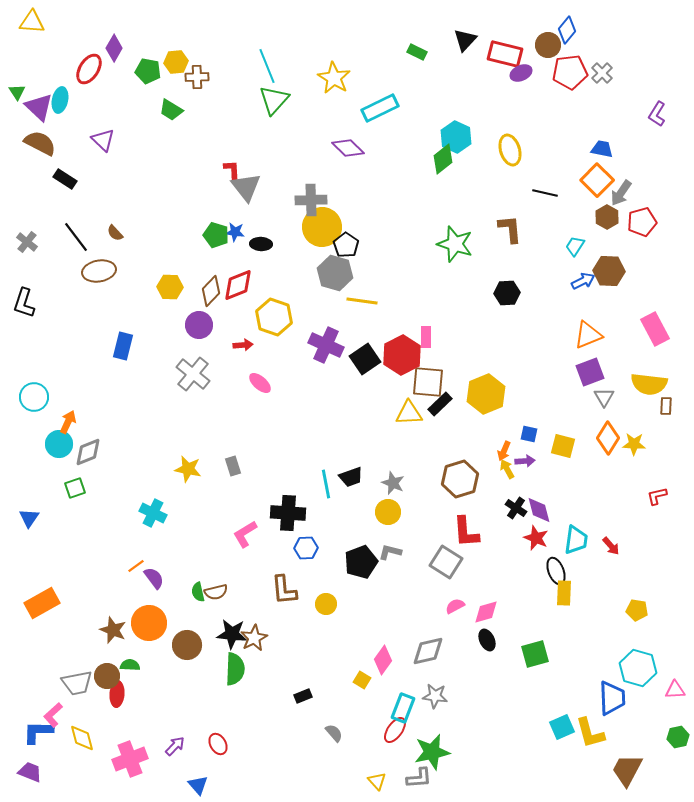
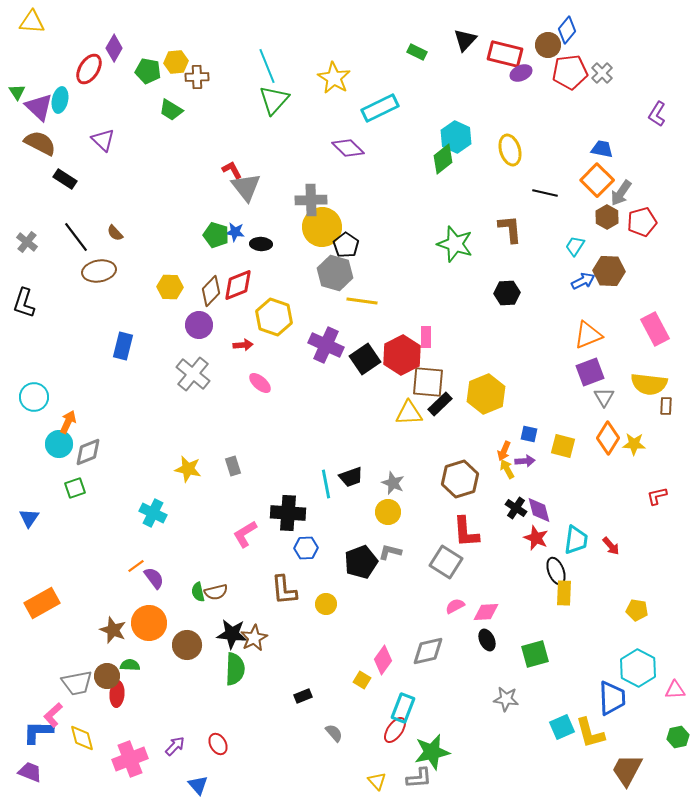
red L-shape at (232, 170): rotated 25 degrees counterclockwise
pink diamond at (486, 612): rotated 12 degrees clockwise
cyan hexagon at (638, 668): rotated 12 degrees clockwise
gray star at (435, 696): moved 71 px right, 3 px down
